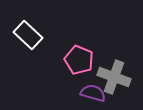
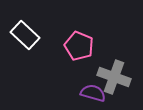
white rectangle: moved 3 px left
pink pentagon: moved 14 px up
